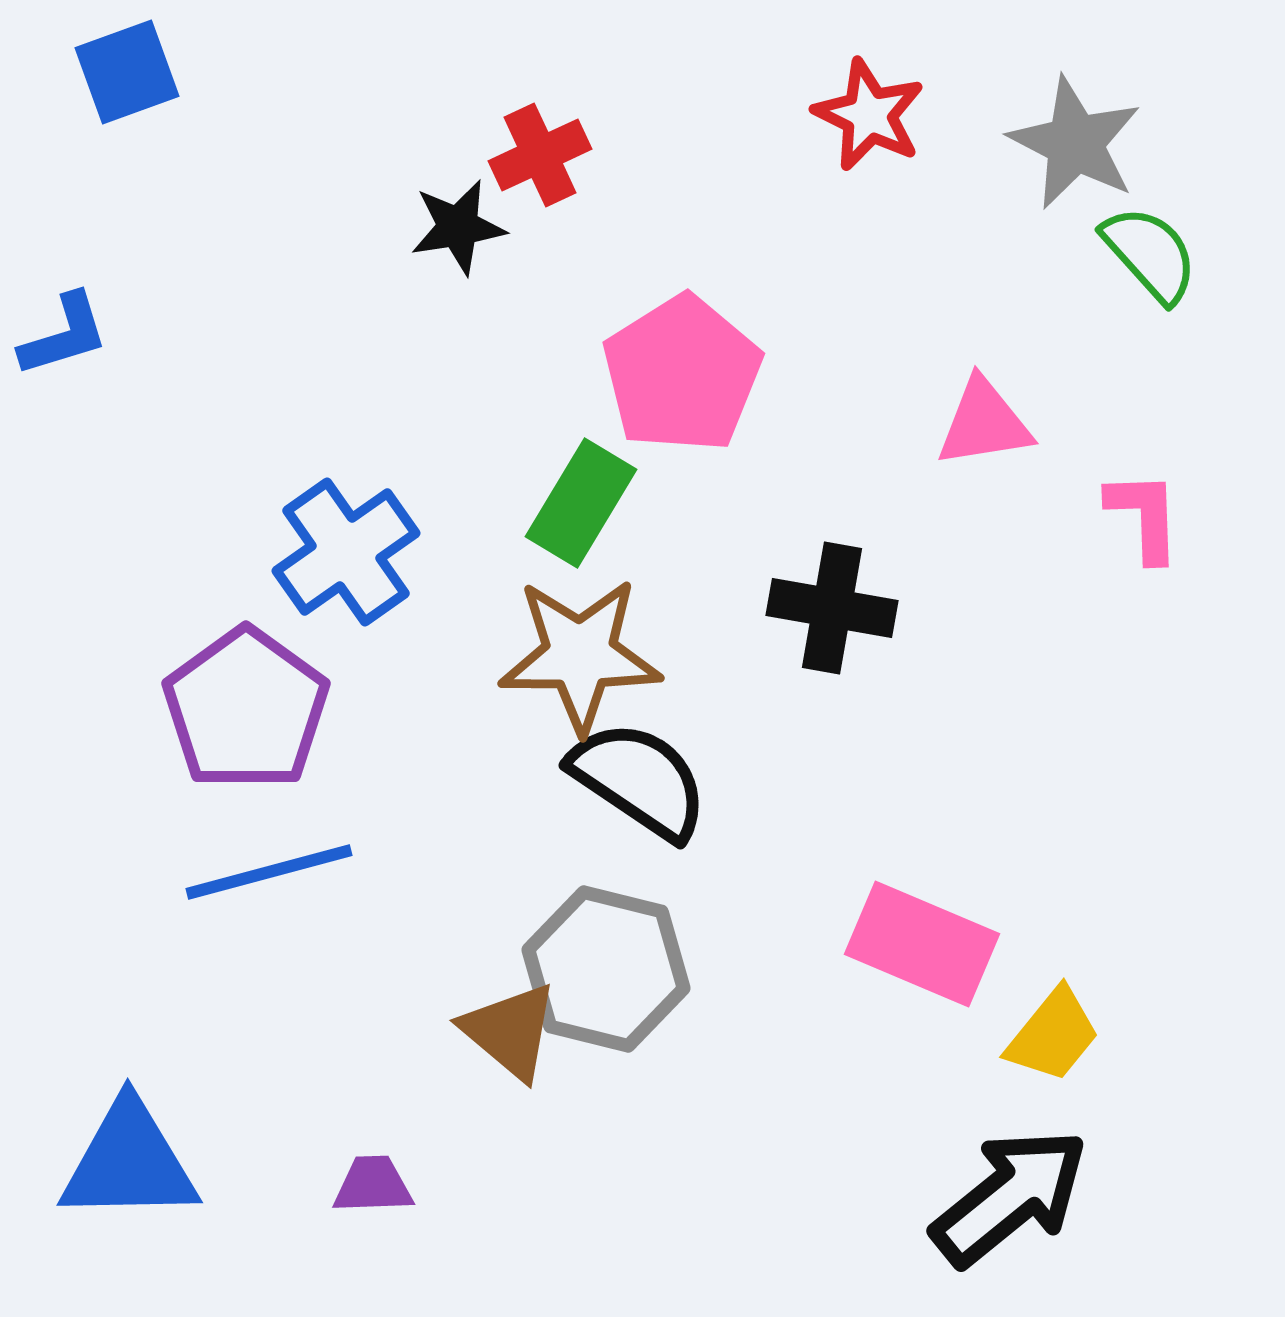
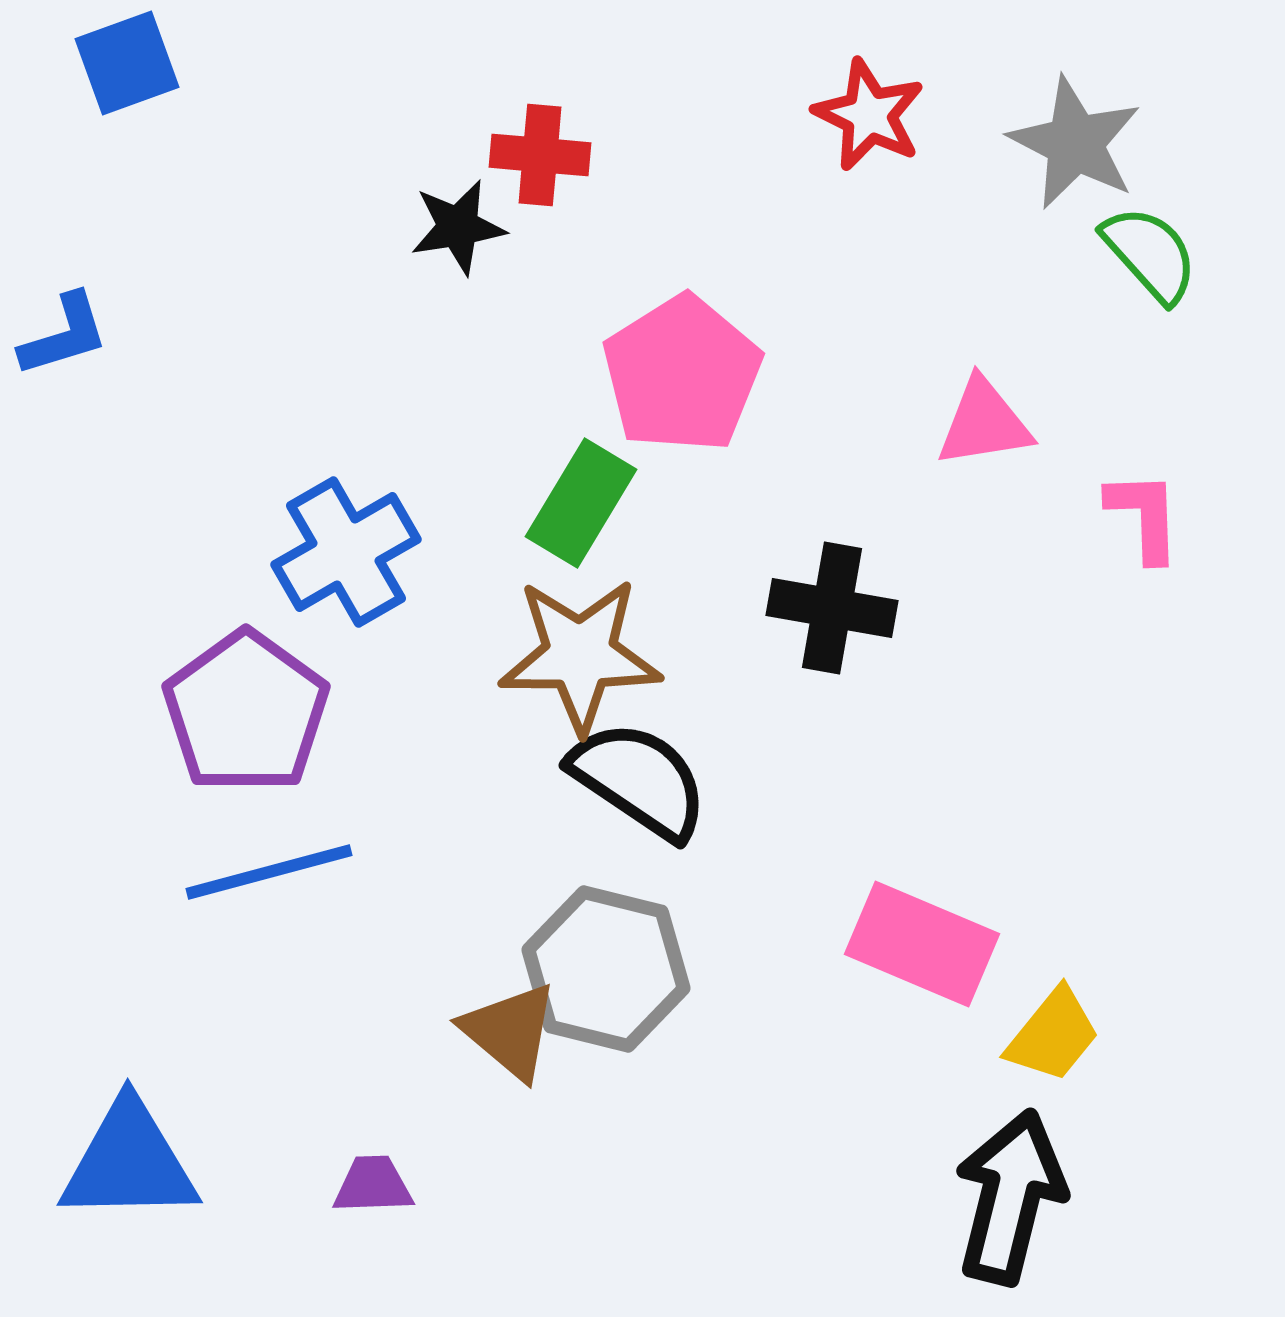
blue square: moved 9 px up
red cross: rotated 30 degrees clockwise
blue cross: rotated 5 degrees clockwise
purple pentagon: moved 3 px down
black arrow: rotated 37 degrees counterclockwise
